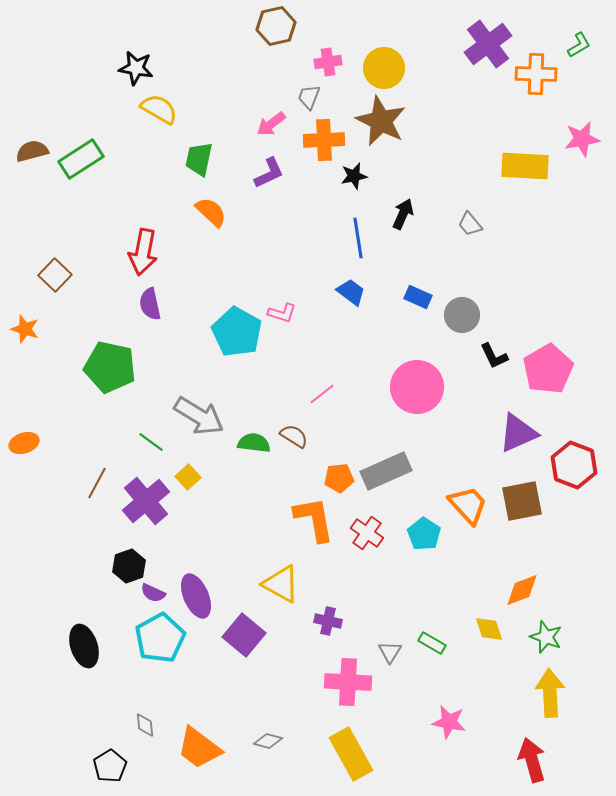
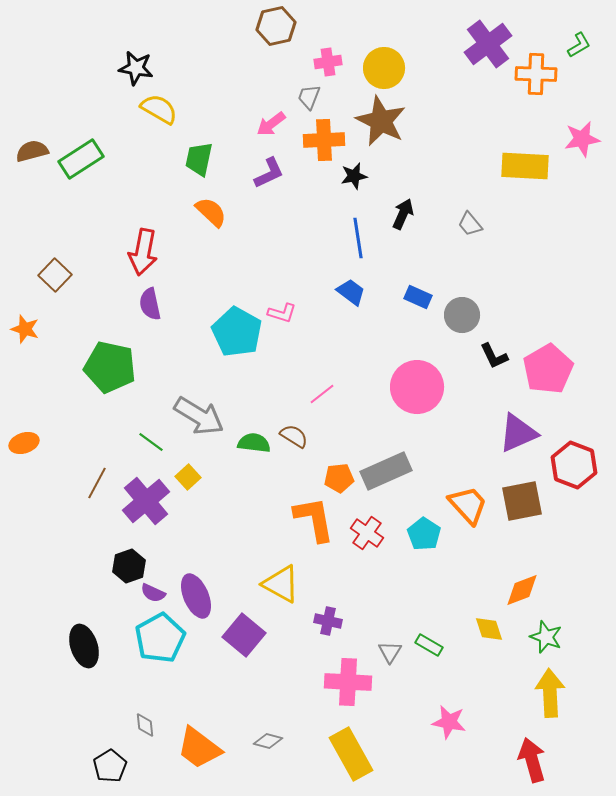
green rectangle at (432, 643): moved 3 px left, 2 px down
